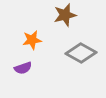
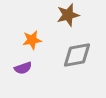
brown star: moved 3 px right
gray diamond: moved 4 px left, 2 px down; rotated 40 degrees counterclockwise
